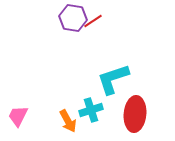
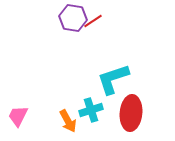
red ellipse: moved 4 px left, 1 px up
